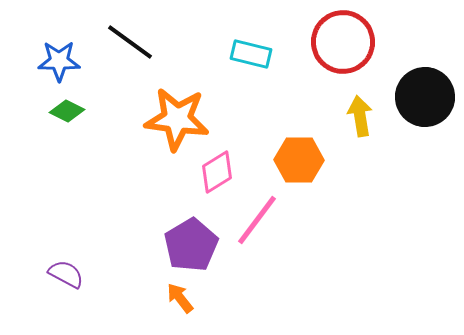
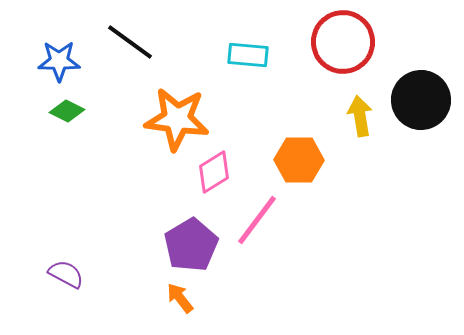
cyan rectangle: moved 3 px left, 1 px down; rotated 9 degrees counterclockwise
black circle: moved 4 px left, 3 px down
pink diamond: moved 3 px left
